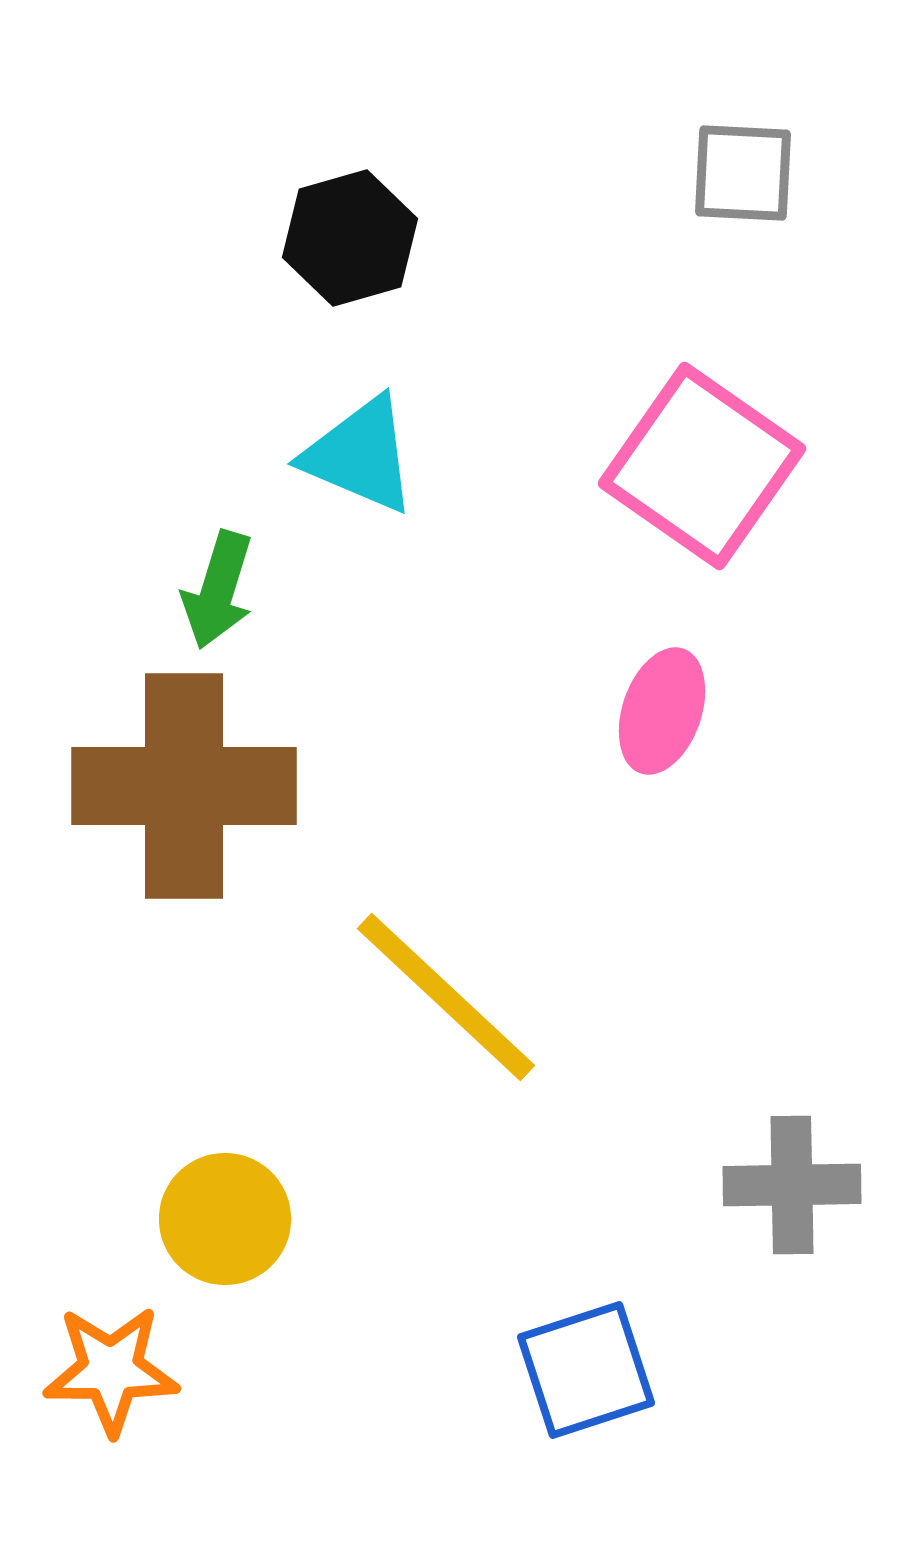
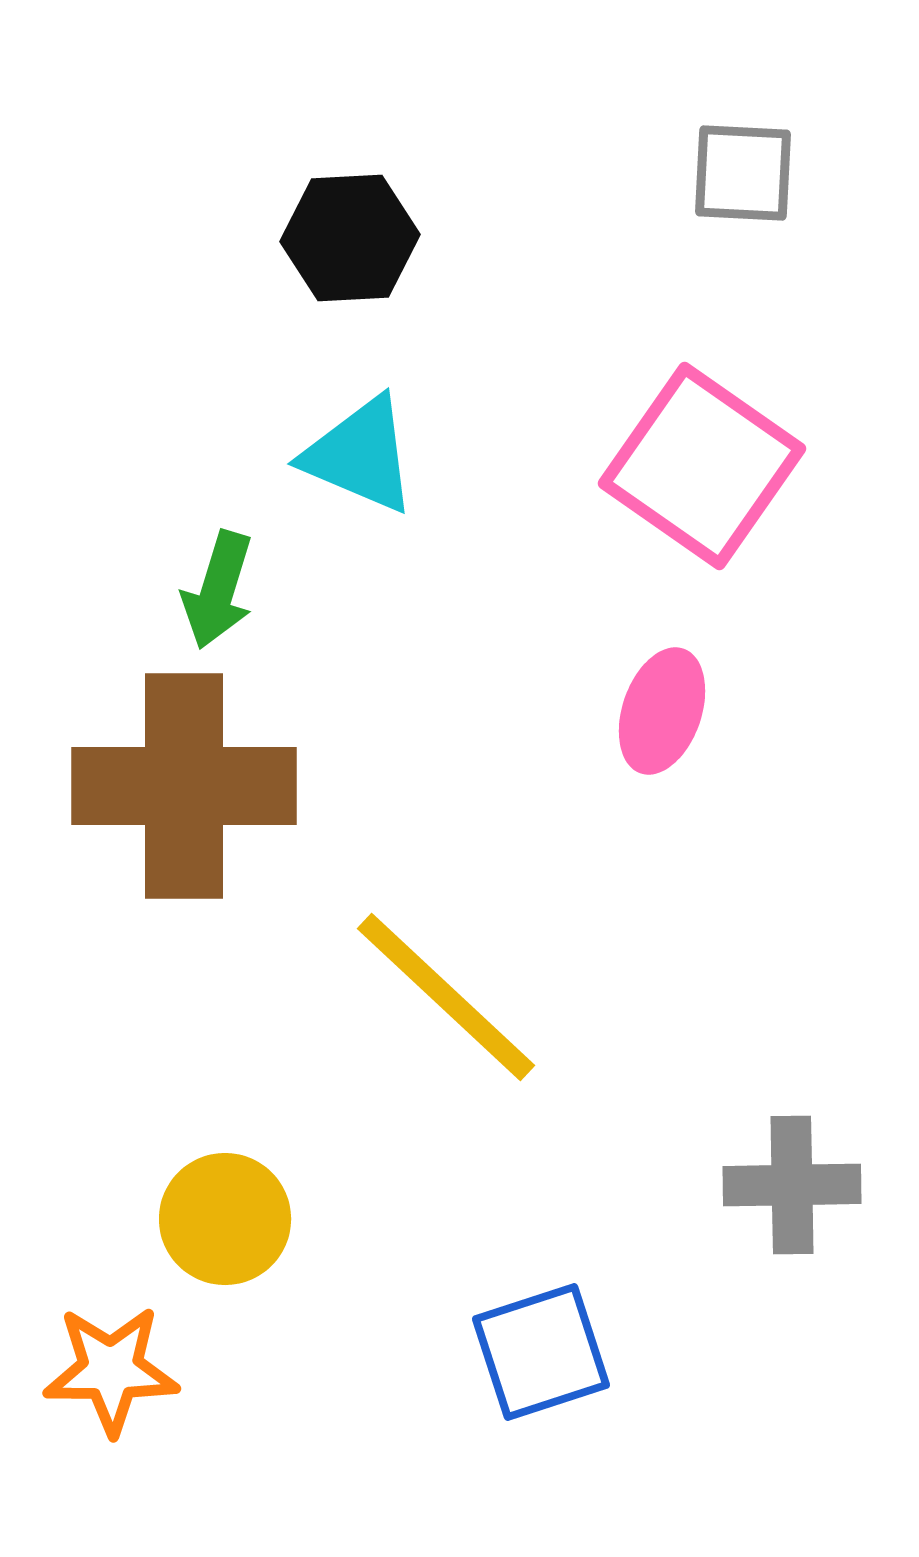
black hexagon: rotated 13 degrees clockwise
blue square: moved 45 px left, 18 px up
